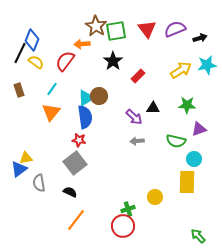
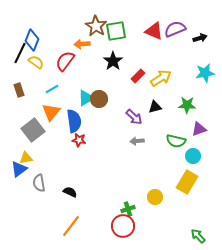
red triangle: moved 7 px right, 2 px down; rotated 30 degrees counterclockwise
cyan star: moved 2 px left, 8 px down
yellow arrow: moved 20 px left, 8 px down
cyan line: rotated 24 degrees clockwise
brown circle: moved 3 px down
black triangle: moved 2 px right, 1 px up; rotated 16 degrees counterclockwise
blue semicircle: moved 11 px left, 4 px down
cyan circle: moved 1 px left, 3 px up
gray square: moved 42 px left, 33 px up
yellow rectangle: rotated 30 degrees clockwise
orange line: moved 5 px left, 6 px down
